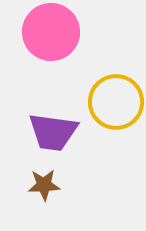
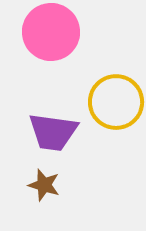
brown star: rotated 20 degrees clockwise
